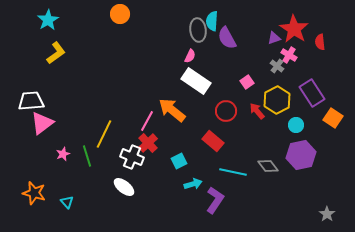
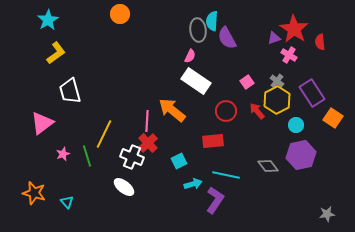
gray cross: moved 15 px down
white trapezoid: moved 39 px right, 10 px up; rotated 100 degrees counterclockwise
pink line: rotated 25 degrees counterclockwise
red rectangle: rotated 45 degrees counterclockwise
cyan line: moved 7 px left, 3 px down
gray star: rotated 28 degrees clockwise
